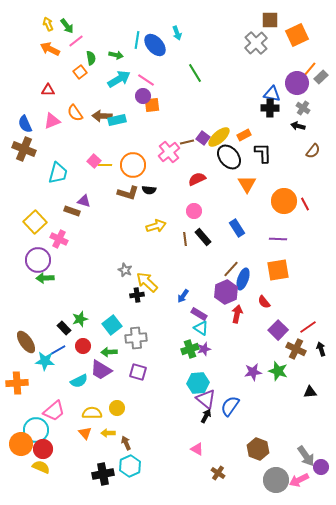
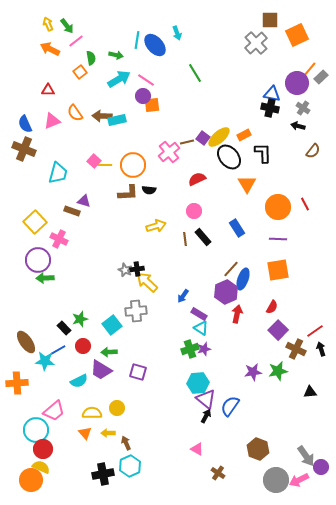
black cross at (270, 108): rotated 12 degrees clockwise
brown L-shape at (128, 193): rotated 20 degrees counterclockwise
orange circle at (284, 201): moved 6 px left, 6 px down
black cross at (137, 295): moved 26 px up
red semicircle at (264, 302): moved 8 px right, 5 px down; rotated 112 degrees counterclockwise
red line at (308, 327): moved 7 px right, 4 px down
gray cross at (136, 338): moved 27 px up
green star at (278, 371): rotated 30 degrees counterclockwise
orange circle at (21, 444): moved 10 px right, 36 px down
